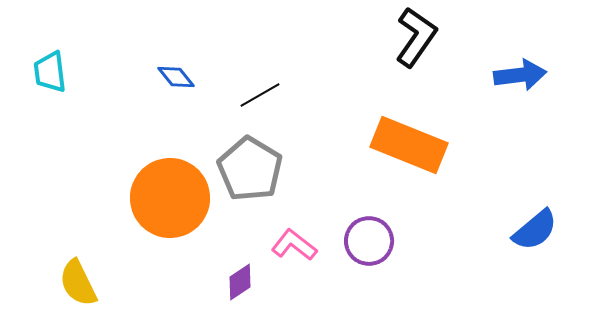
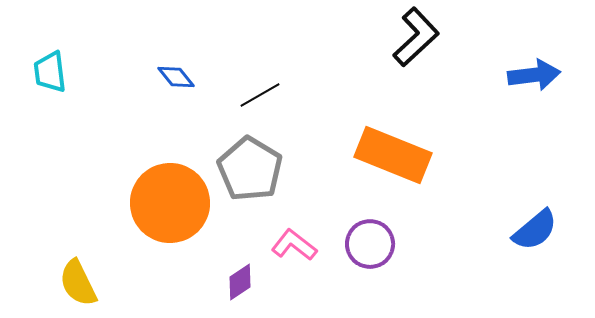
black L-shape: rotated 12 degrees clockwise
blue arrow: moved 14 px right
orange rectangle: moved 16 px left, 10 px down
orange circle: moved 5 px down
purple circle: moved 1 px right, 3 px down
